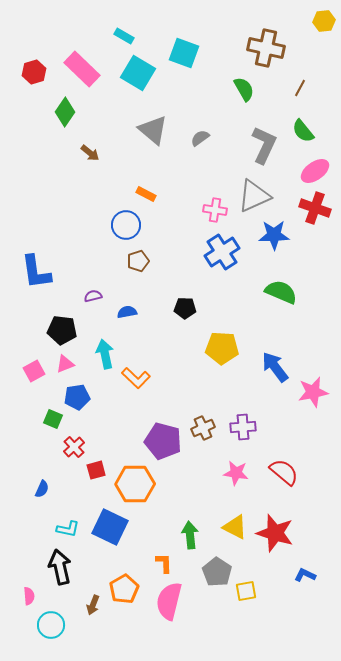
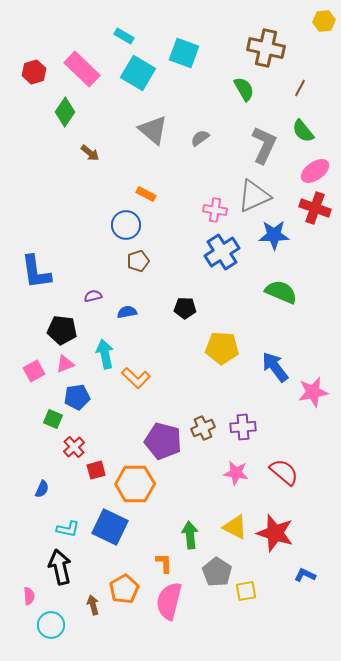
brown arrow at (93, 605): rotated 144 degrees clockwise
